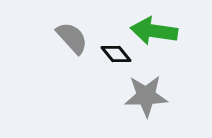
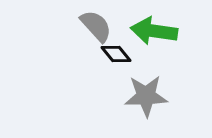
gray semicircle: moved 24 px right, 12 px up
